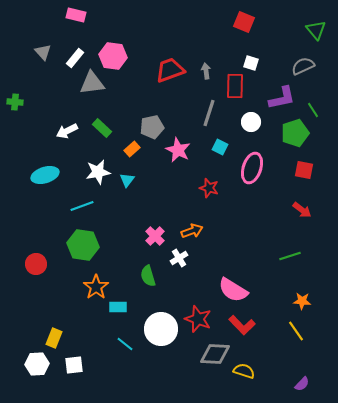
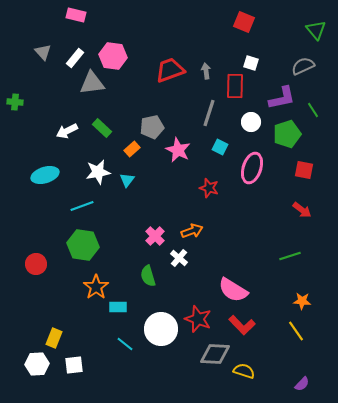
green pentagon at (295, 133): moved 8 px left, 1 px down
white cross at (179, 258): rotated 18 degrees counterclockwise
